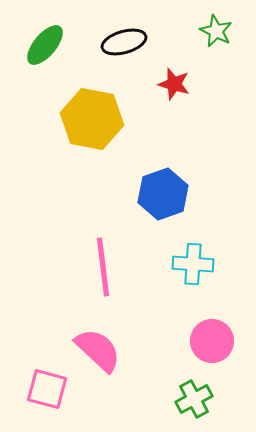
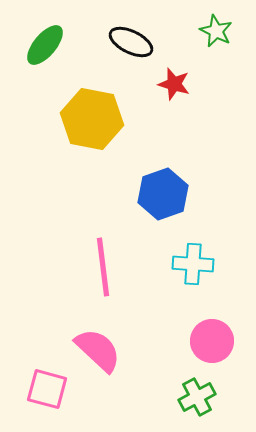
black ellipse: moved 7 px right; rotated 42 degrees clockwise
green cross: moved 3 px right, 2 px up
